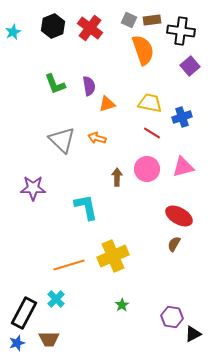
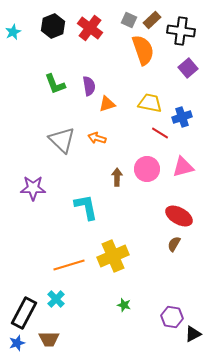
brown rectangle: rotated 36 degrees counterclockwise
purple square: moved 2 px left, 2 px down
red line: moved 8 px right
green star: moved 2 px right; rotated 24 degrees counterclockwise
